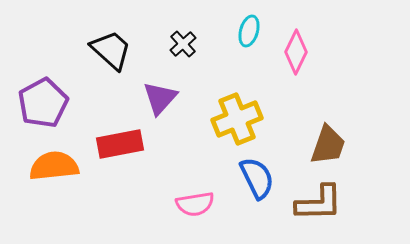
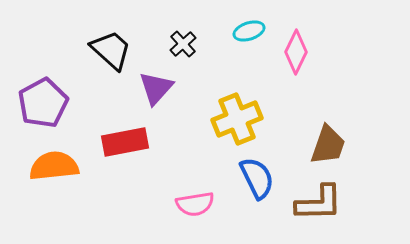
cyan ellipse: rotated 56 degrees clockwise
purple triangle: moved 4 px left, 10 px up
red rectangle: moved 5 px right, 2 px up
